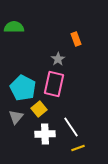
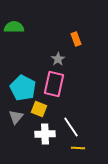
yellow square: rotated 28 degrees counterclockwise
yellow line: rotated 24 degrees clockwise
